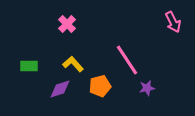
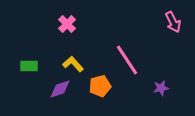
purple star: moved 14 px right
